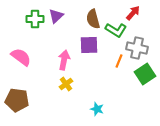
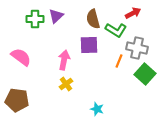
red arrow: rotated 21 degrees clockwise
green square: rotated 15 degrees counterclockwise
